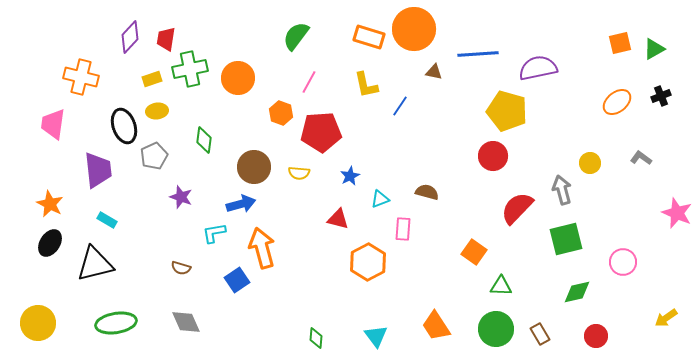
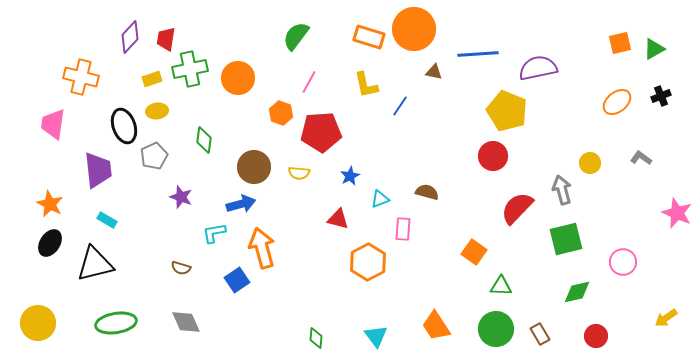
yellow pentagon at (507, 111): rotated 6 degrees clockwise
